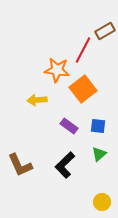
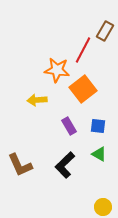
brown rectangle: rotated 30 degrees counterclockwise
purple rectangle: rotated 24 degrees clockwise
green triangle: rotated 49 degrees counterclockwise
yellow circle: moved 1 px right, 5 px down
